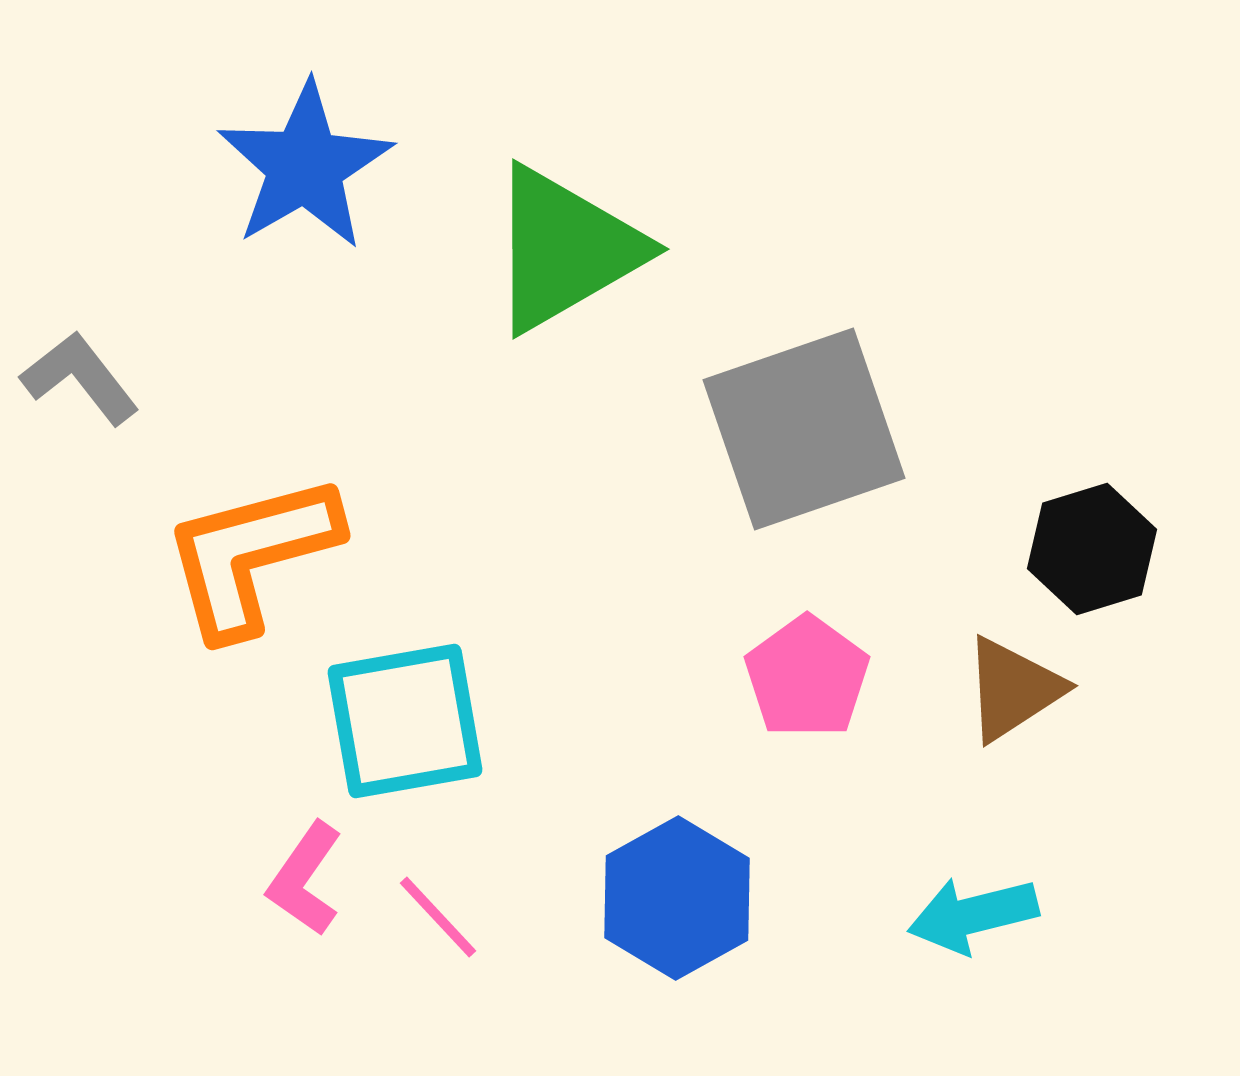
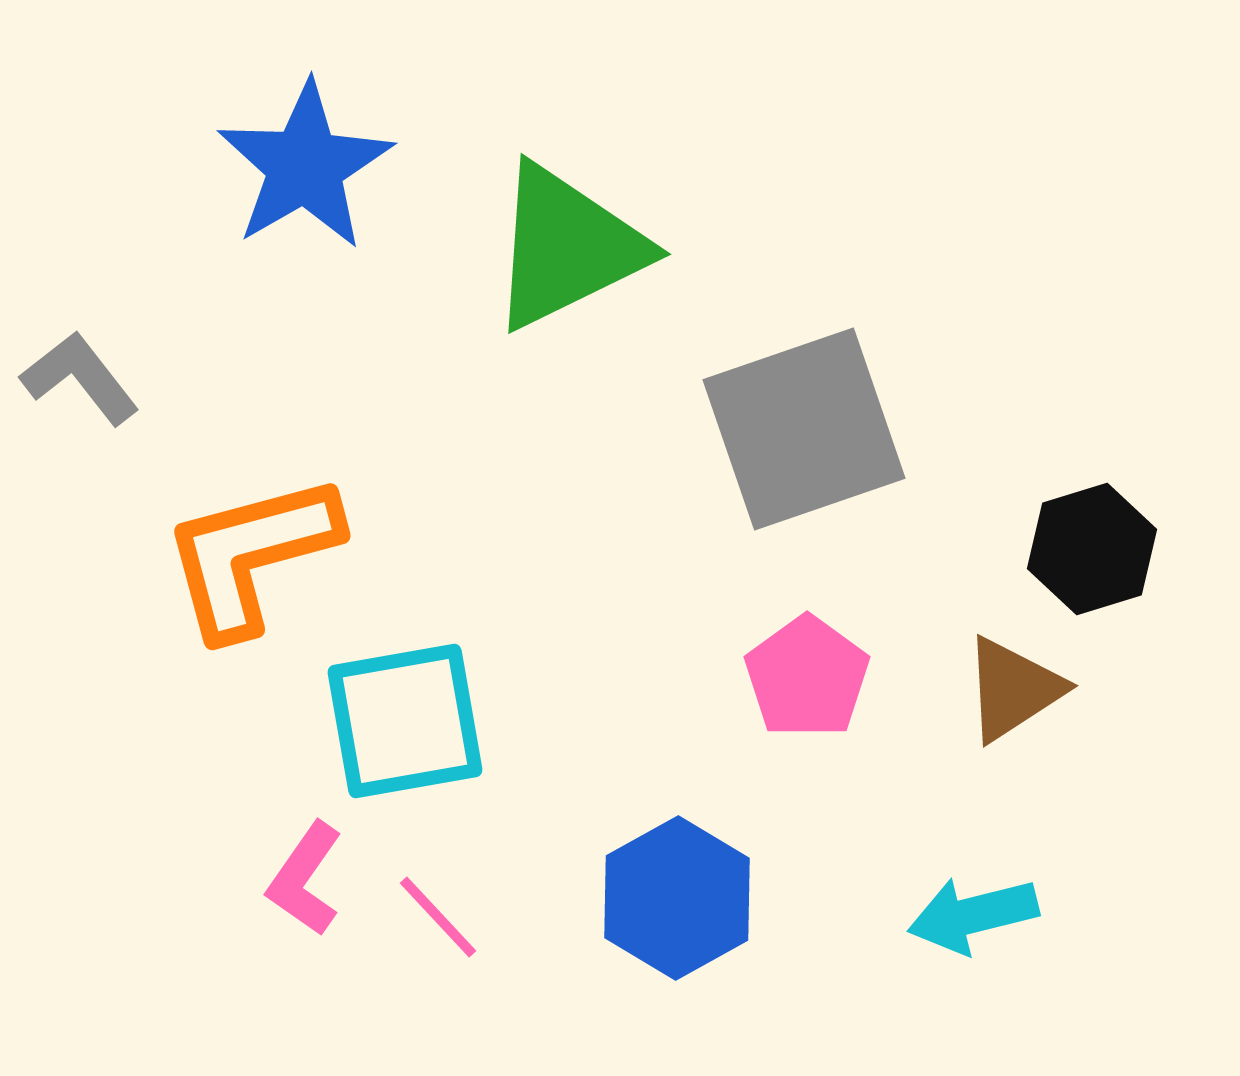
green triangle: moved 2 px right, 2 px up; rotated 4 degrees clockwise
